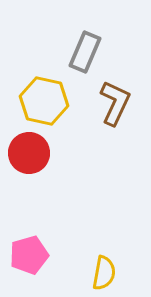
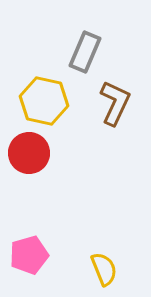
yellow semicircle: moved 4 px up; rotated 32 degrees counterclockwise
